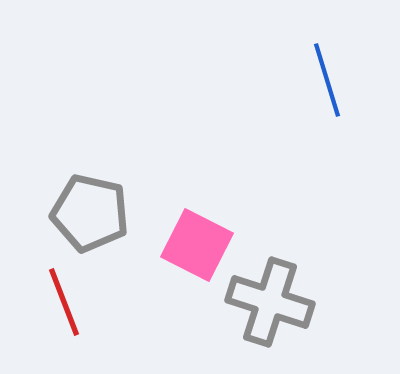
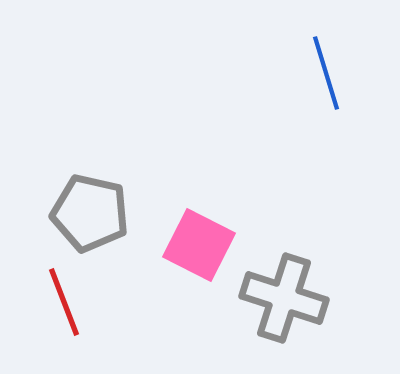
blue line: moved 1 px left, 7 px up
pink square: moved 2 px right
gray cross: moved 14 px right, 4 px up
